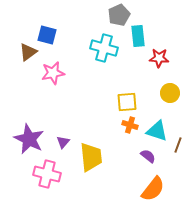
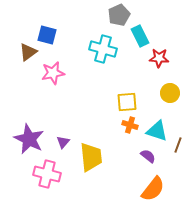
cyan rectangle: moved 2 px right; rotated 20 degrees counterclockwise
cyan cross: moved 1 px left, 1 px down
